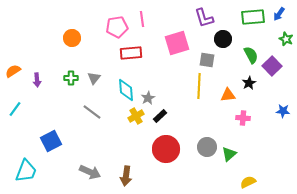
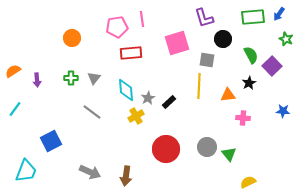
black rectangle: moved 9 px right, 14 px up
green triangle: rotated 28 degrees counterclockwise
